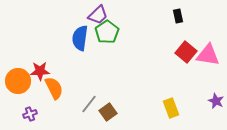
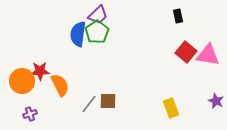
green pentagon: moved 10 px left
blue semicircle: moved 2 px left, 4 px up
orange circle: moved 4 px right
orange semicircle: moved 6 px right, 3 px up
brown square: moved 11 px up; rotated 36 degrees clockwise
